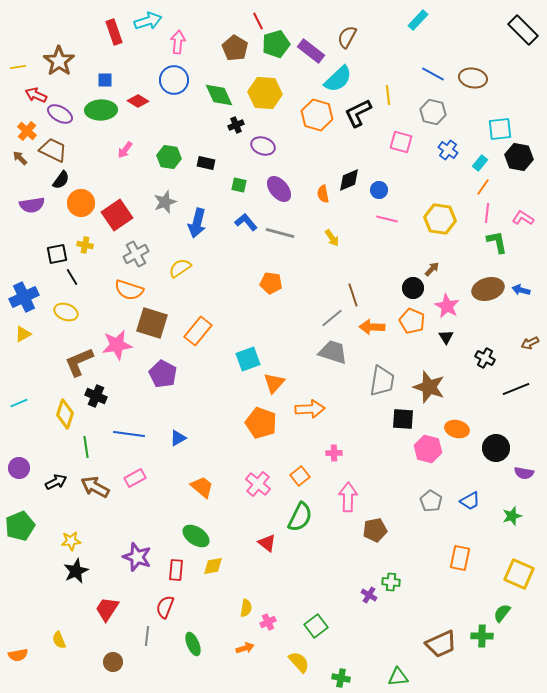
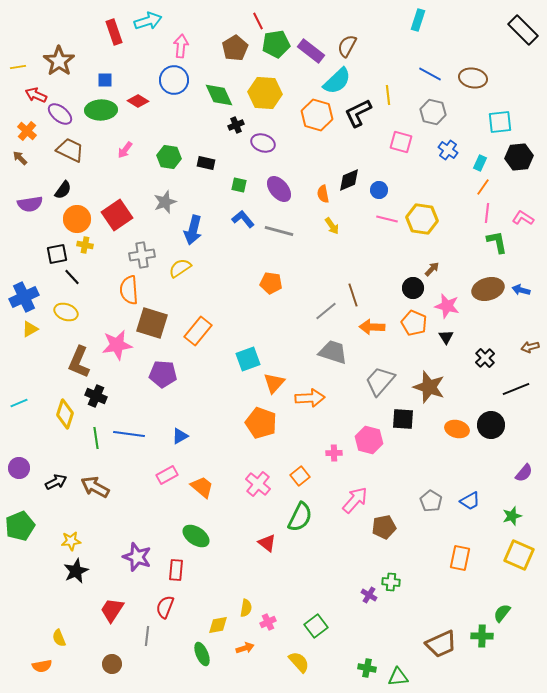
cyan rectangle at (418, 20): rotated 25 degrees counterclockwise
brown semicircle at (347, 37): moved 9 px down
pink arrow at (178, 42): moved 3 px right, 4 px down
green pentagon at (276, 44): rotated 8 degrees clockwise
brown pentagon at (235, 48): rotated 10 degrees clockwise
blue line at (433, 74): moved 3 px left
cyan semicircle at (338, 79): moved 1 px left, 2 px down
purple ellipse at (60, 114): rotated 10 degrees clockwise
cyan square at (500, 129): moved 7 px up
purple ellipse at (263, 146): moved 3 px up
brown trapezoid at (53, 150): moved 17 px right
black hexagon at (519, 157): rotated 16 degrees counterclockwise
cyan rectangle at (480, 163): rotated 14 degrees counterclockwise
black semicircle at (61, 180): moved 2 px right, 10 px down
orange circle at (81, 203): moved 4 px left, 16 px down
purple semicircle at (32, 205): moved 2 px left, 1 px up
yellow hexagon at (440, 219): moved 18 px left
blue L-shape at (246, 222): moved 3 px left, 3 px up
blue arrow at (197, 223): moved 4 px left, 7 px down
gray line at (280, 233): moved 1 px left, 2 px up
yellow arrow at (332, 238): moved 12 px up
gray cross at (136, 254): moved 6 px right, 1 px down; rotated 20 degrees clockwise
black line at (72, 277): rotated 12 degrees counterclockwise
orange semicircle at (129, 290): rotated 68 degrees clockwise
pink star at (447, 306): rotated 15 degrees counterclockwise
gray line at (332, 318): moved 6 px left, 7 px up
orange pentagon at (412, 321): moved 2 px right, 2 px down
yellow triangle at (23, 334): moved 7 px right, 5 px up
brown arrow at (530, 343): moved 4 px down; rotated 12 degrees clockwise
black cross at (485, 358): rotated 18 degrees clockwise
brown L-shape at (79, 362): rotated 44 degrees counterclockwise
purple pentagon at (163, 374): rotated 24 degrees counterclockwise
gray trapezoid at (382, 381): moved 2 px left; rotated 148 degrees counterclockwise
orange arrow at (310, 409): moved 11 px up
blue triangle at (178, 438): moved 2 px right, 2 px up
green line at (86, 447): moved 10 px right, 9 px up
black circle at (496, 448): moved 5 px left, 23 px up
pink hexagon at (428, 449): moved 59 px left, 9 px up
purple semicircle at (524, 473): rotated 60 degrees counterclockwise
pink rectangle at (135, 478): moved 32 px right, 3 px up
pink arrow at (348, 497): moved 7 px right, 3 px down; rotated 40 degrees clockwise
brown pentagon at (375, 530): moved 9 px right, 3 px up
yellow diamond at (213, 566): moved 5 px right, 59 px down
yellow square at (519, 574): moved 19 px up
red trapezoid at (107, 609): moved 5 px right, 1 px down
yellow semicircle at (59, 640): moved 2 px up
green ellipse at (193, 644): moved 9 px right, 10 px down
orange semicircle at (18, 655): moved 24 px right, 11 px down
brown circle at (113, 662): moved 1 px left, 2 px down
green cross at (341, 678): moved 26 px right, 10 px up
